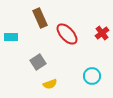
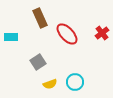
cyan circle: moved 17 px left, 6 px down
